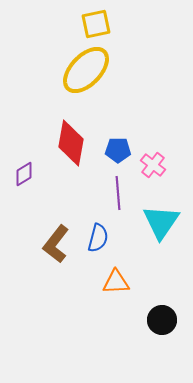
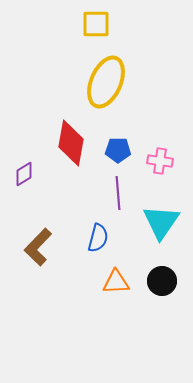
yellow square: rotated 12 degrees clockwise
yellow ellipse: moved 20 px right, 12 px down; rotated 21 degrees counterclockwise
pink cross: moved 7 px right, 4 px up; rotated 30 degrees counterclockwise
brown L-shape: moved 18 px left, 3 px down; rotated 6 degrees clockwise
black circle: moved 39 px up
